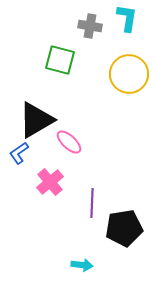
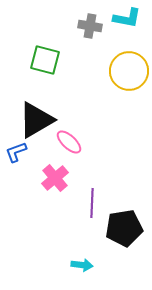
cyan L-shape: rotated 92 degrees clockwise
green square: moved 15 px left
yellow circle: moved 3 px up
blue L-shape: moved 3 px left, 1 px up; rotated 15 degrees clockwise
pink cross: moved 5 px right, 4 px up
